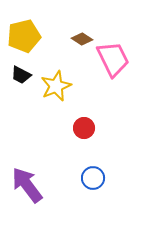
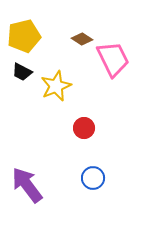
black trapezoid: moved 1 px right, 3 px up
